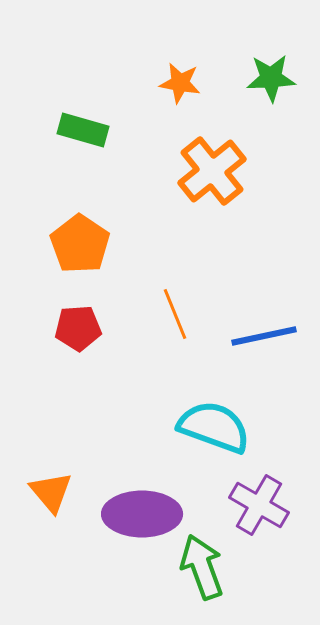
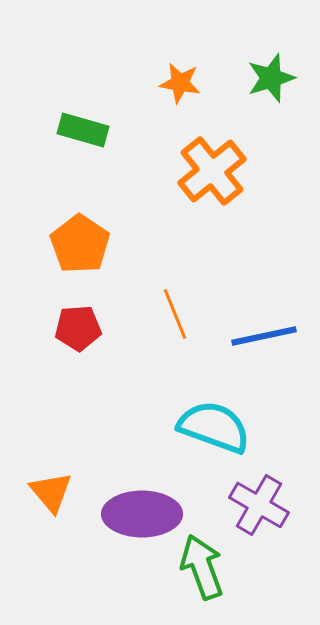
green star: rotated 15 degrees counterclockwise
